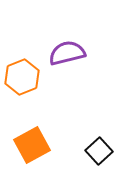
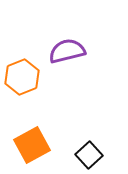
purple semicircle: moved 2 px up
black square: moved 10 px left, 4 px down
